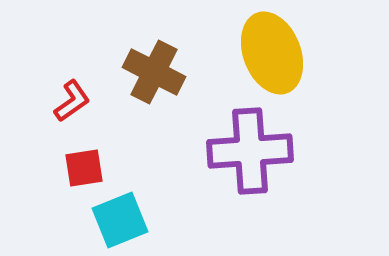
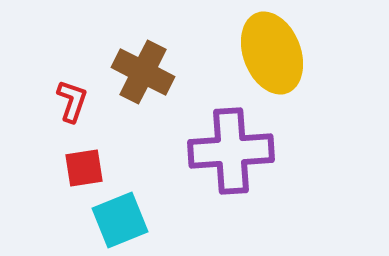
brown cross: moved 11 px left
red L-shape: rotated 36 degrees counterclockwise
purple cross: moved 19 px left
